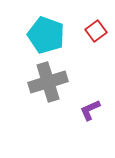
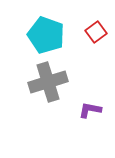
red square: moved 1 px down
purple L-shape: rotated 35 degrees clockwise
